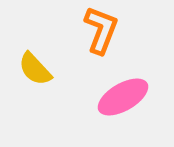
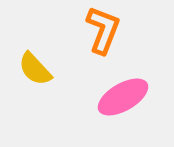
orange L-shape: moved 2 px right
